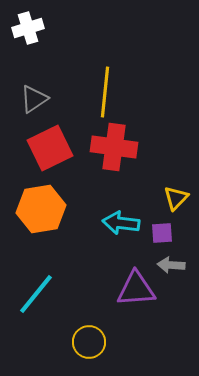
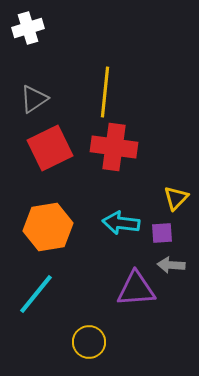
orange hexagon: moved 7 px right, 18 px down
